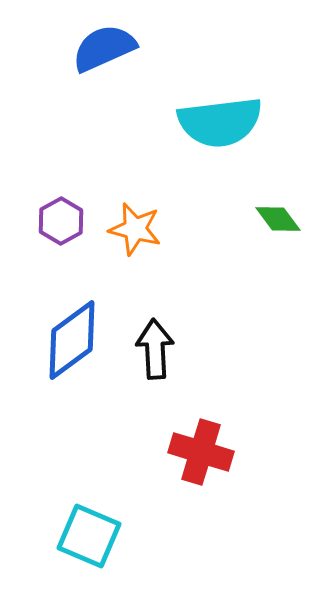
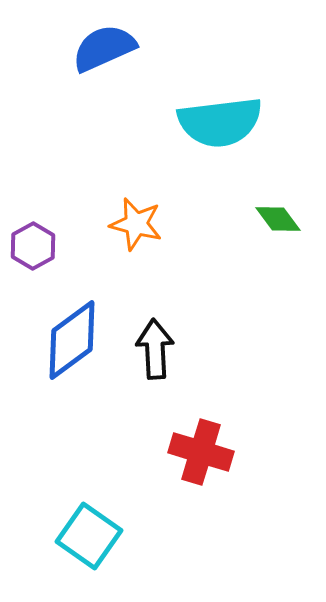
purple hexagon: moved 28 px left, 25 px down
orange star: moved 1 px right, 5 px up
cyan square: rotated 12 degrees clockwise
